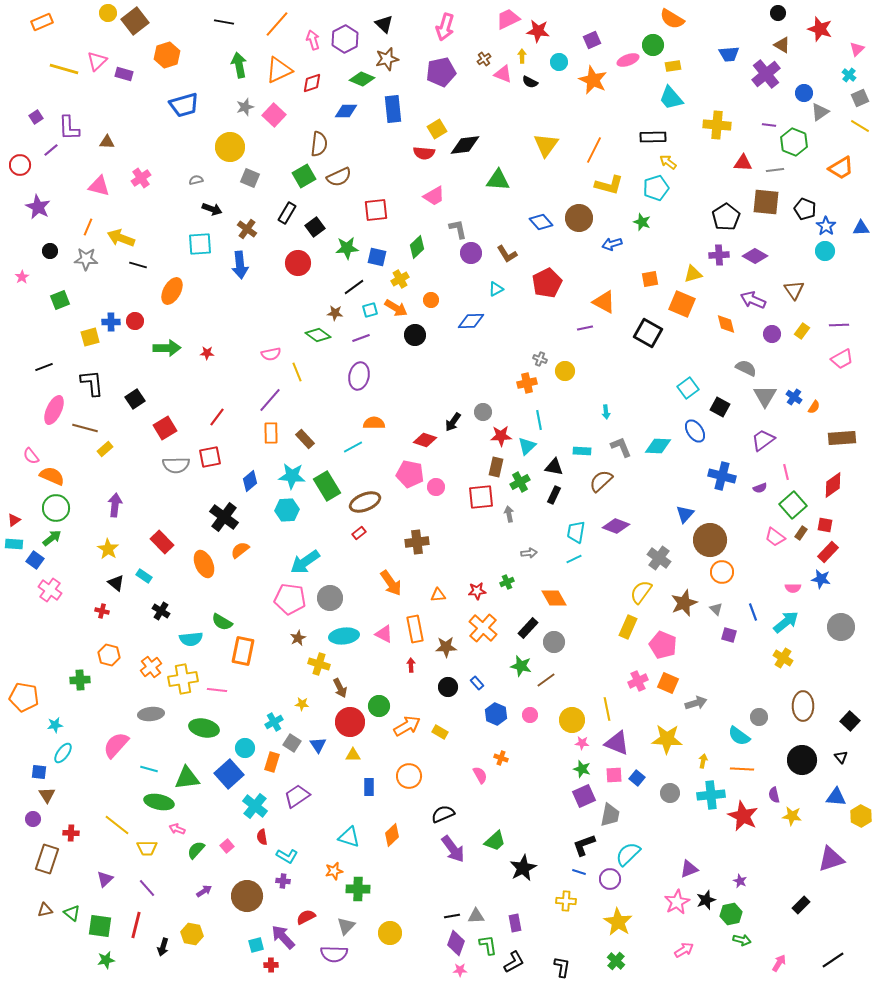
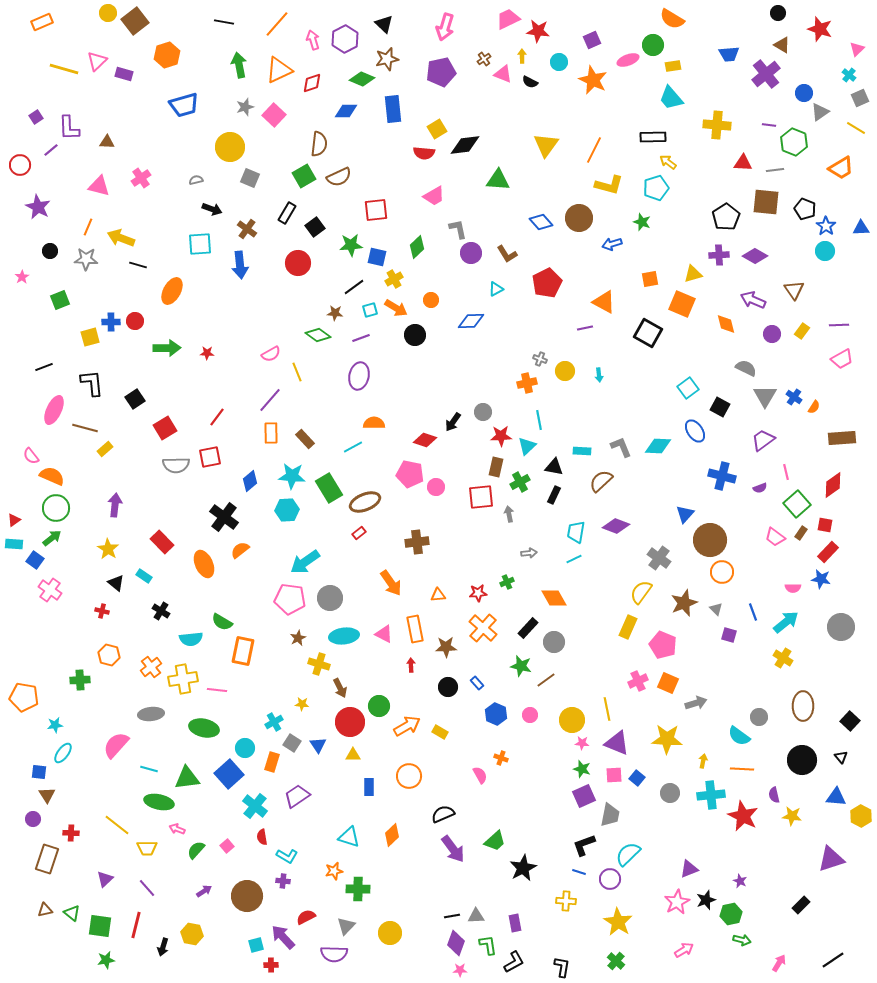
yellow line at (860, 126): moved 4 px left, 2 px down
green star at (347, 248): moved 4 px right, 3 px up
yellow cross at (400, 279): moved 6 px left
pink semicircle at (271, 354): rotated 18 degrees counterclockwise
cyan arrow at (606, 412): moved 7 px left, 37 px up
green rectangle at (327, 486): moved 2 px right, 2 px down
green square at (793, 505): moved 4 px right, 1 px up
red star at (477, 591): moved 1 px right, 2 px down
